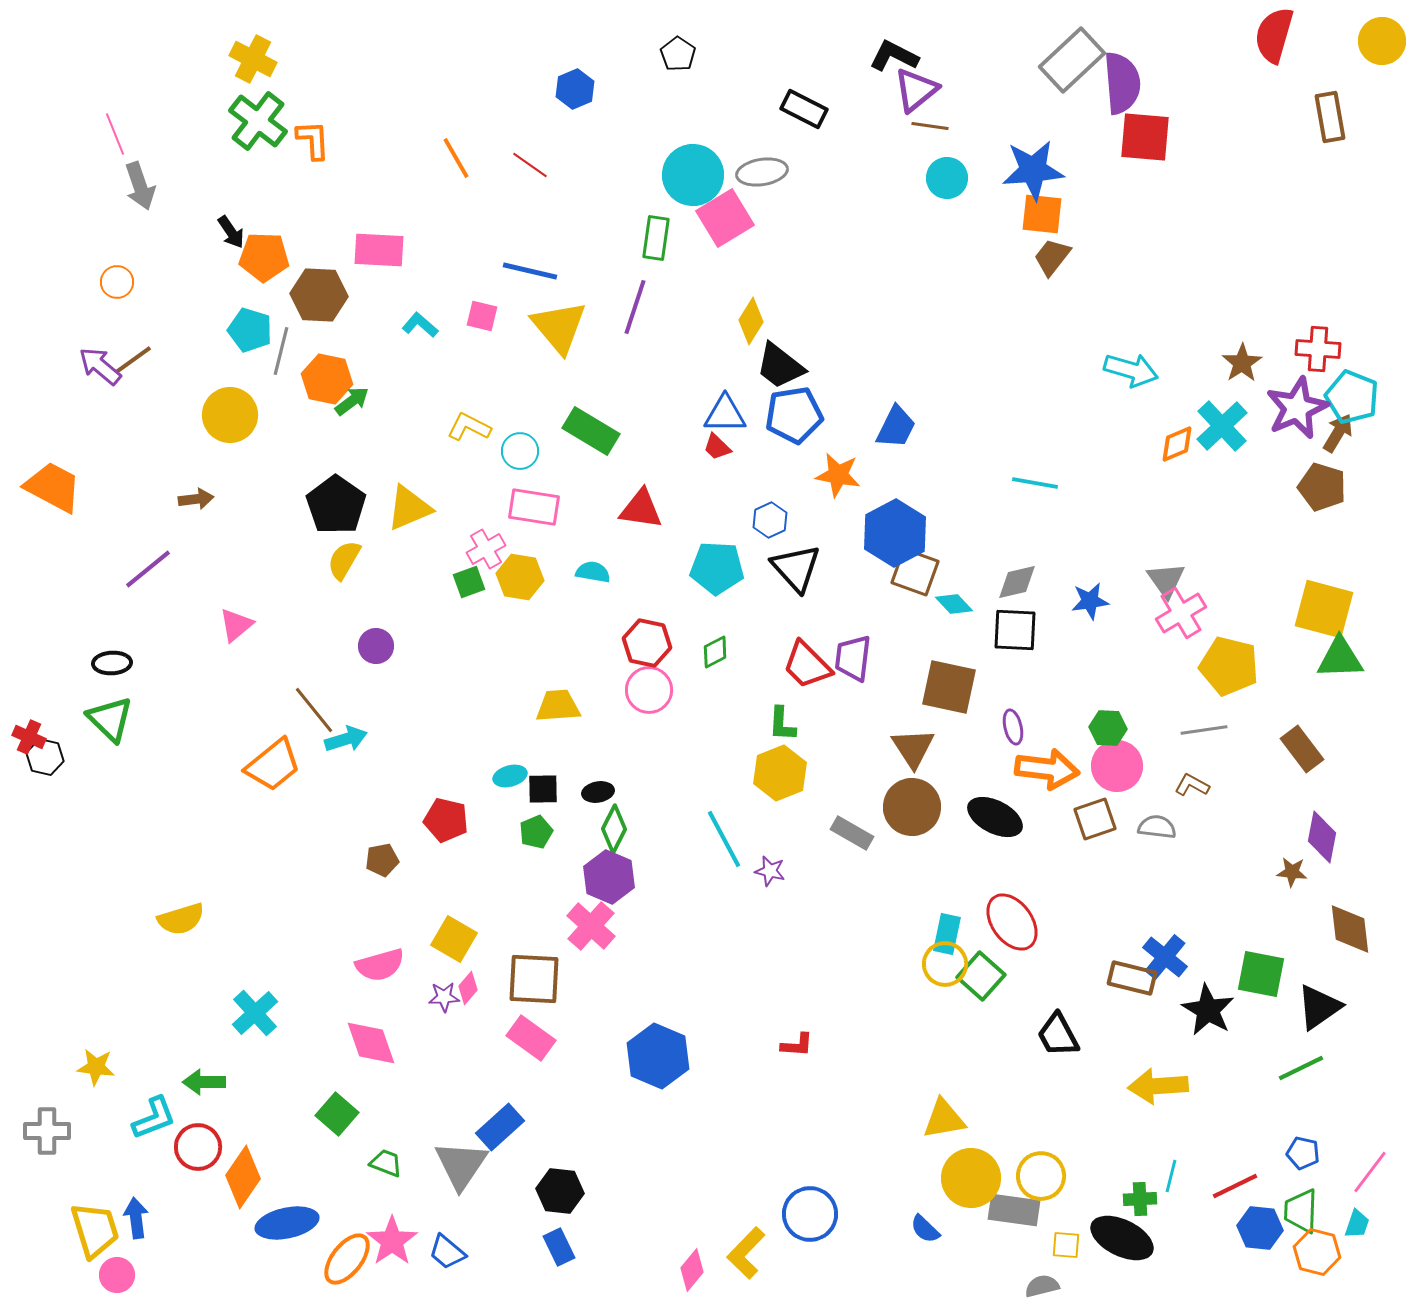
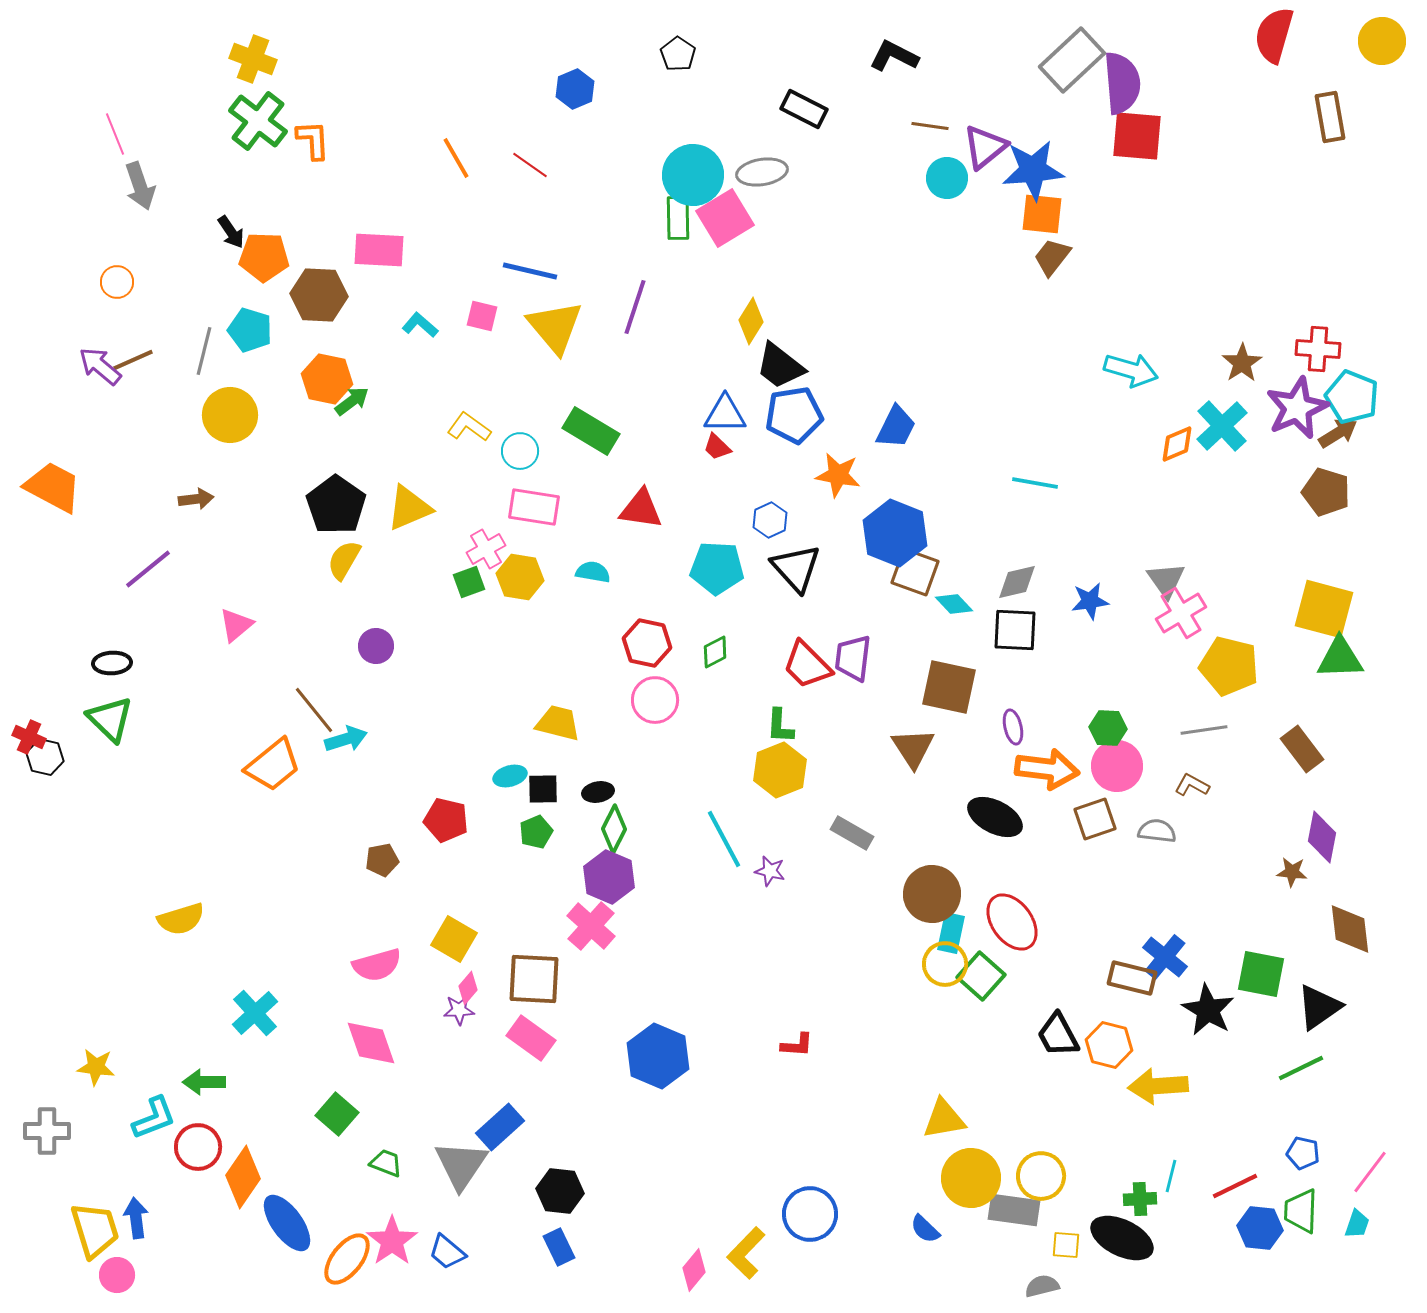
yellow cross at (253, 59): rotated 6 degrees counterclockwise
purple triangle at (916, 90): moved 69 px right, 57 px down
red square at (1145, 137): moved 8 px left, 1 px up
green rectangle at (656, 238): moved 22 px right, 20 px up; rotated 9 degrees counterclockwise
yellow triangle at (559, 327): moved 4 px left
gray line at (281, 351): moved 77 px left
brown line at (133, 360): rotated 12 degrees clockwise
yellow L-shape at (469, 427): rotated 9 degrees clockwise
brown arrow at (1338, 433): rotated 27 degrees clockwise
brown pentagon at (1322, 487): moved 4 px right, 5 px down
blue hexagon at (895, 533): rotated 10 degrees counterclockwise
pink circle at (649, 690): moved 6 px right, 10 px down
yellow trapezoid at (558, 706): moved 17 px down; rotated 18 degrees clockwise
green L-shape at (782, 724): moved 2 px left, 2 px down
yellow hexagon at (780, 773): moved 3 px up
brown circle at (912, 807): moved 20 px right, 87 px down
gray semicircle at (1157, 827): moved 4 px down
cyan rectangle at (947, 934): moved 4 px right, 1 px up
pink semicircle at (380, 965): moved 3 px left
purple star at (444, 997): moved 15 px right, 13 px down
blue ellipse at (287, 1223): rotated 66 degrees clockwise
orange hexagon at (1317, 1252): moved 208 px left, 207 px up
pink diamond at (692, 1270): moved 2 px right
